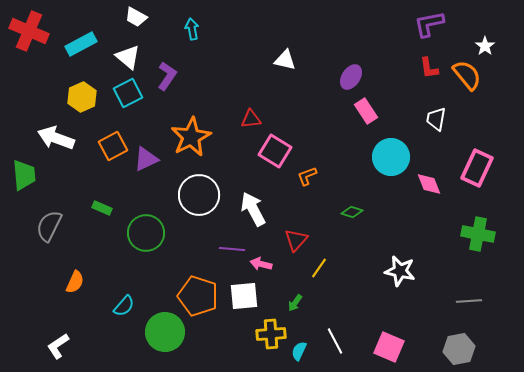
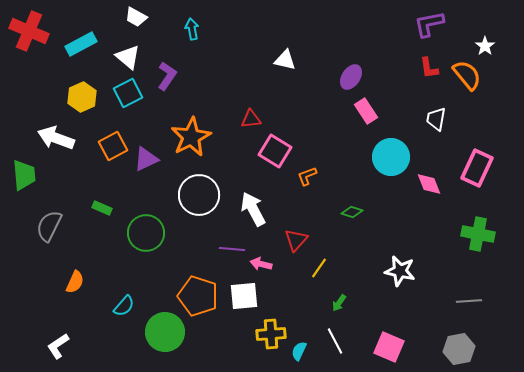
green arrow at (295, 303): moved 44 px right
